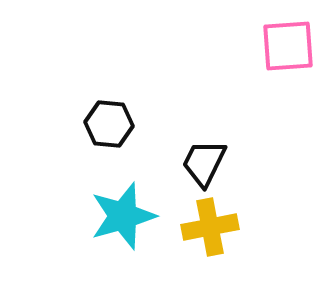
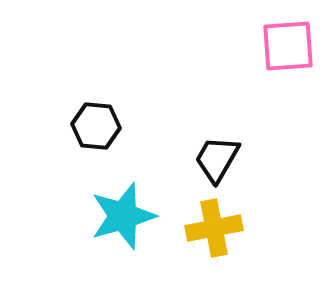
black hexagon: moved 13 px left, 2 px down
black trapezoid: moved 13 px right, 4 px up; rotated 4 degrees clockwise
yellow cross: moved 4 px right, 1 px down
